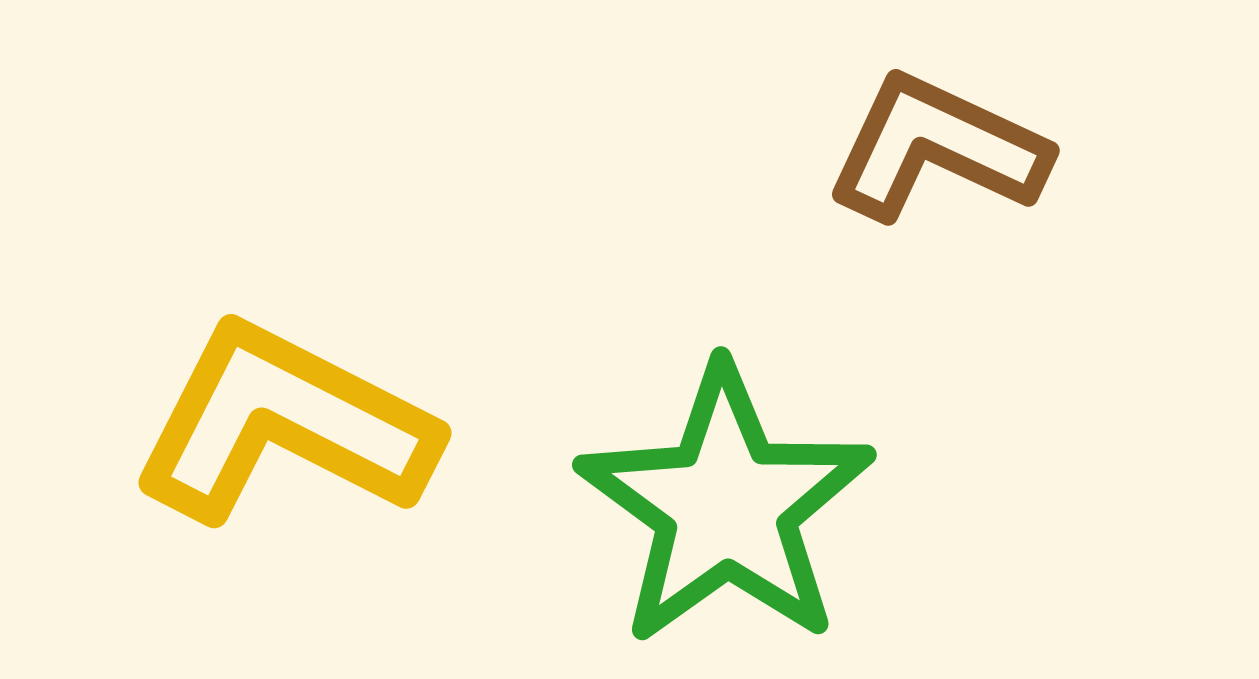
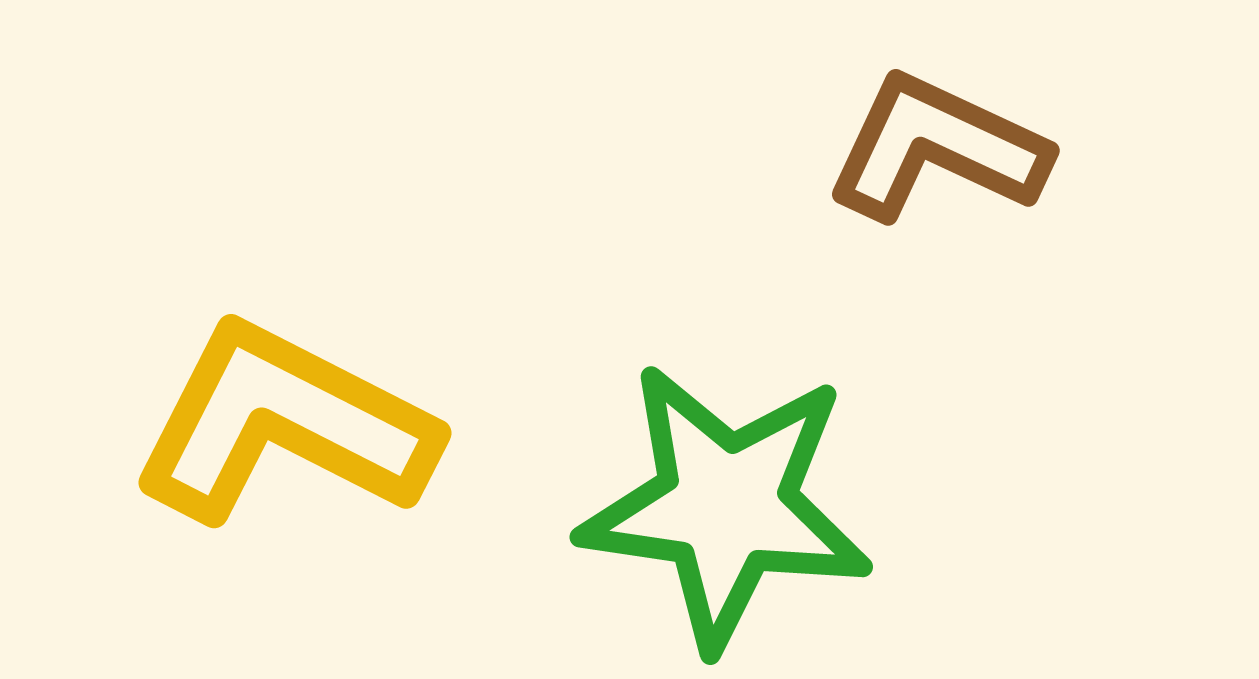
green star: rotated 28 degrees counterclockwise
